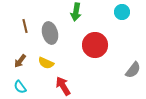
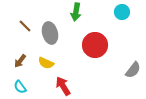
brown line: rotated 32 degrees counterclockwise
